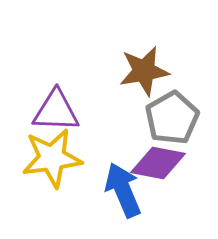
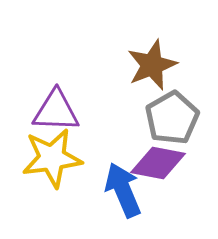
brown star: moved 8 px right, 6 px up; rotated 12 degrees counterclockwise
